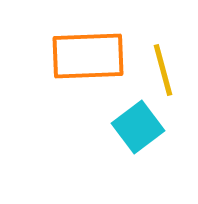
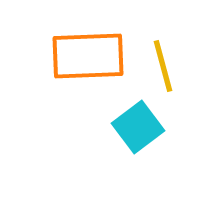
yellow line: moved 4 px up
